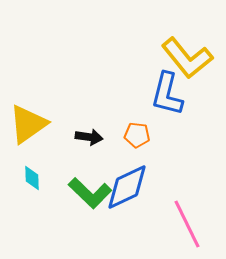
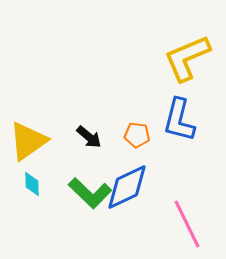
yellow L-shape: rotated 106 degrees clockwise
blue L-shape: moved 12 px right, 26 px down
yellow triangle: moved 17 px down
black arrow: rotated 32 degrees clockwise
cyan diamond: moved 6 px down
